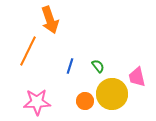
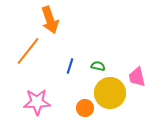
orange line: rotated 12 degrees clockwise
green semicircle: rotated 40 degrees counterclockwise
yellow circle: moved 2 px left, 1 px up
orange circle: moved 7 px down
